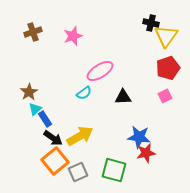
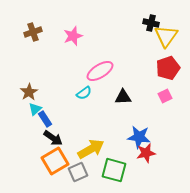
yellow arrow: moved 11 px right, 13 px down
orange square: rotated 8 degrees clockwise
